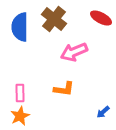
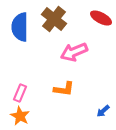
pink rectangle: rotated 24 degrees clockwise
blue arrow: moved 1 px up
orange star: rotated 18 degrees counterclockwise
